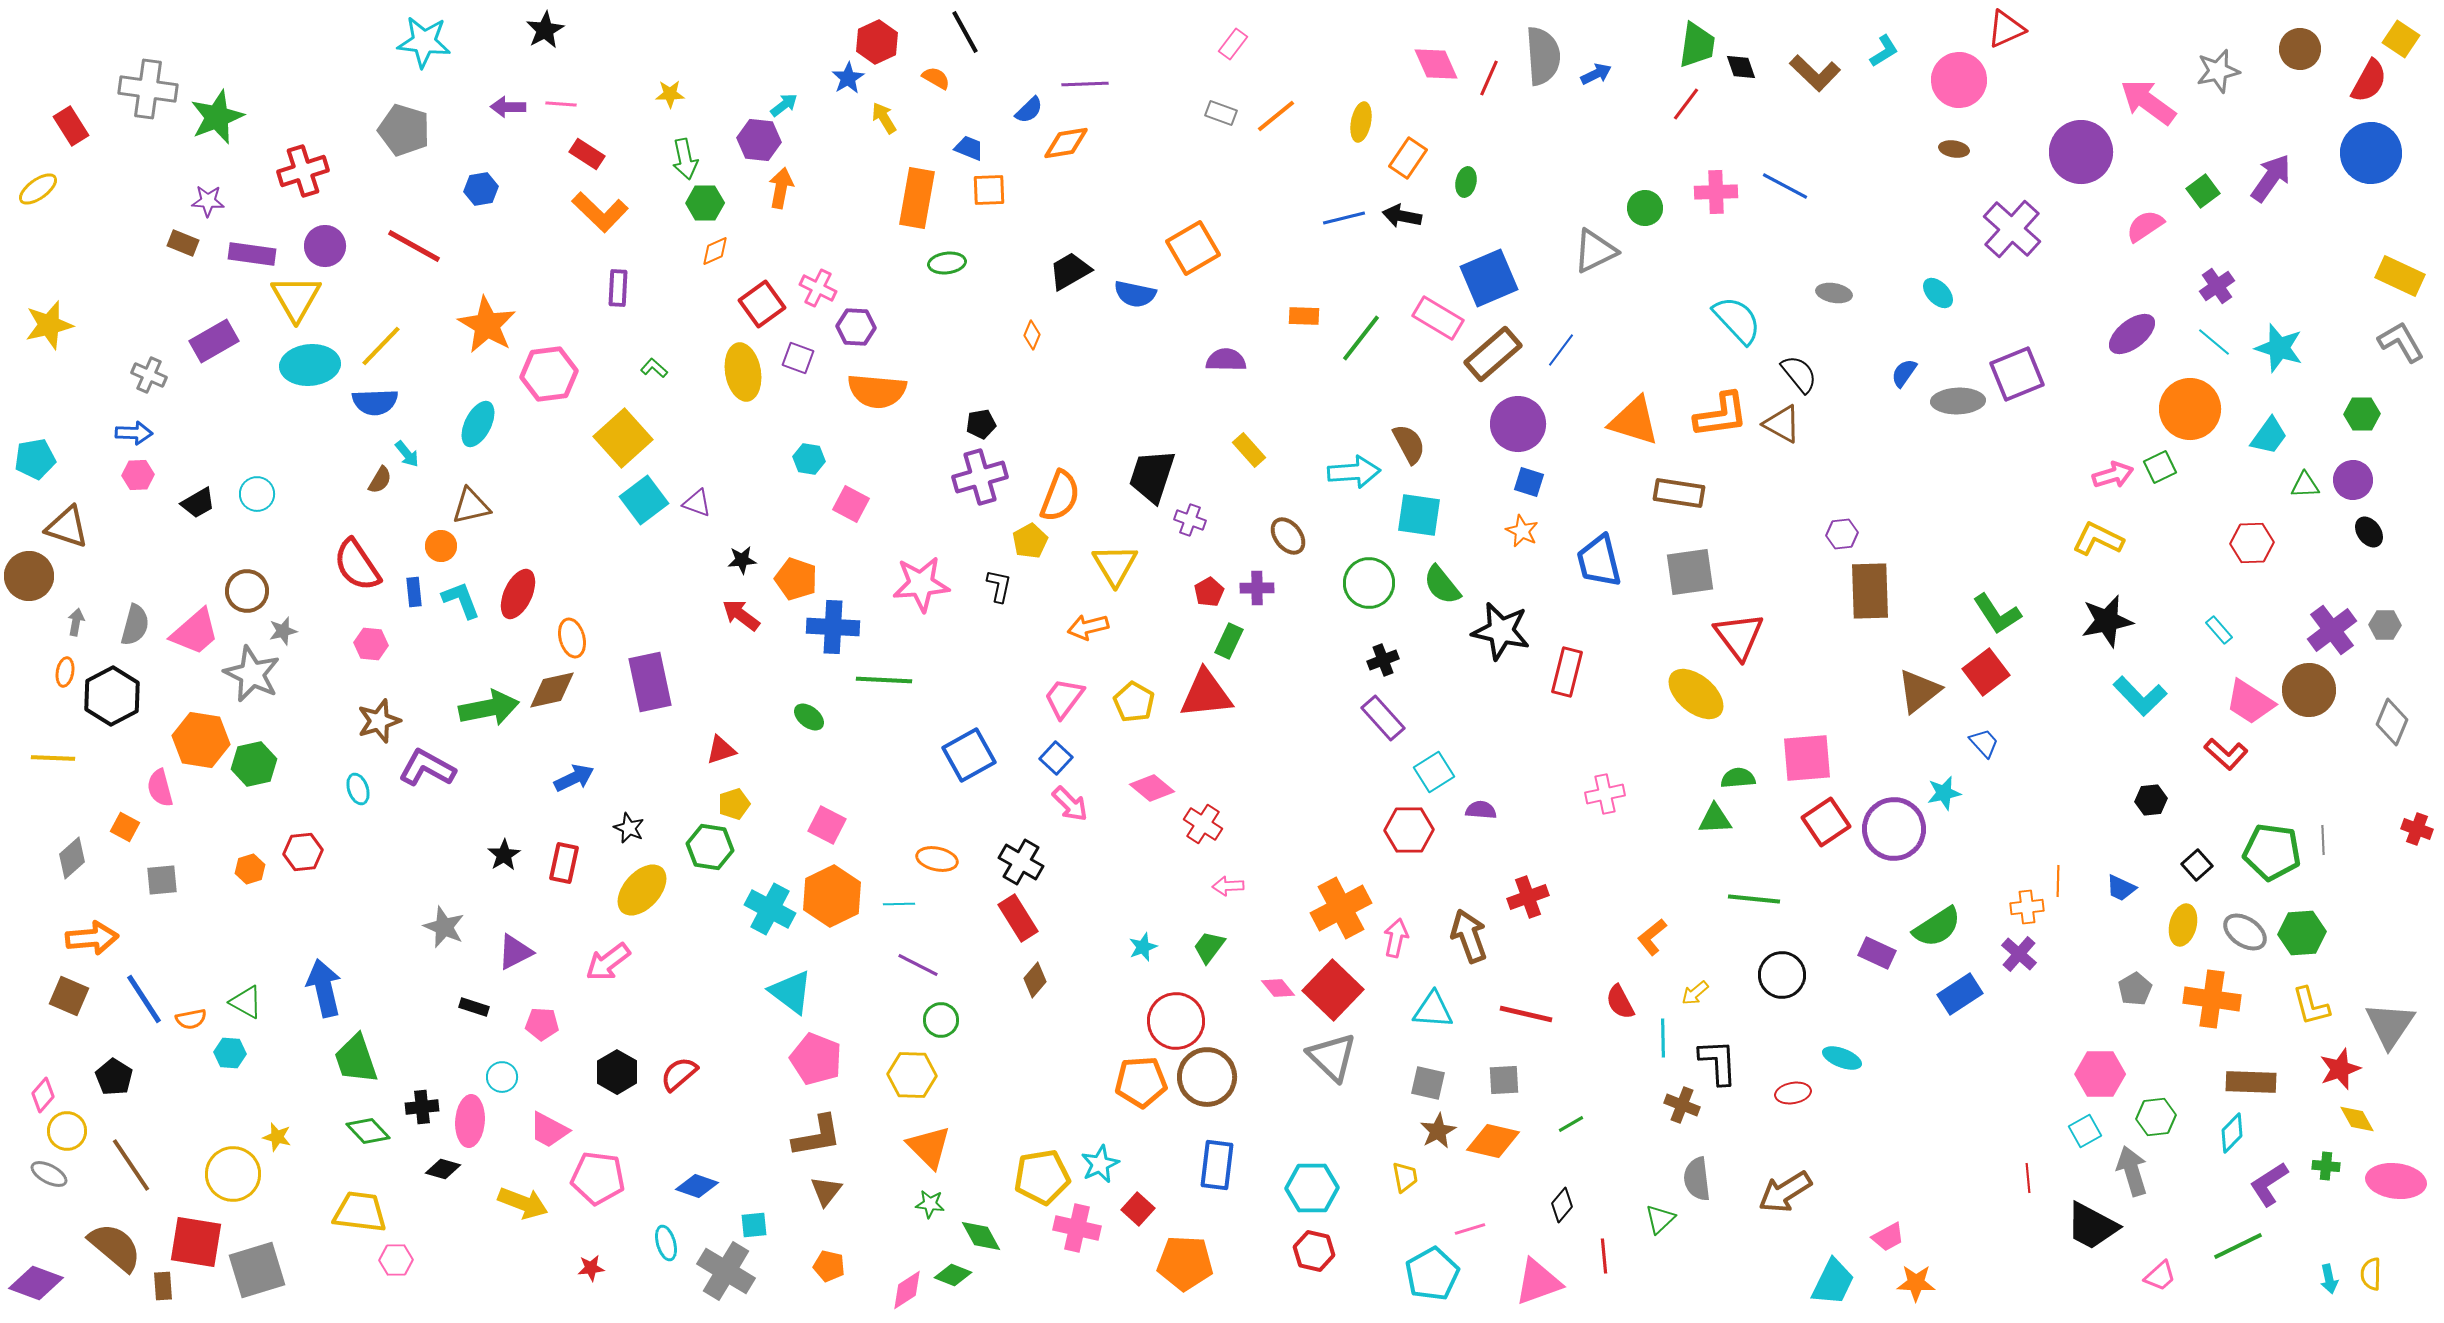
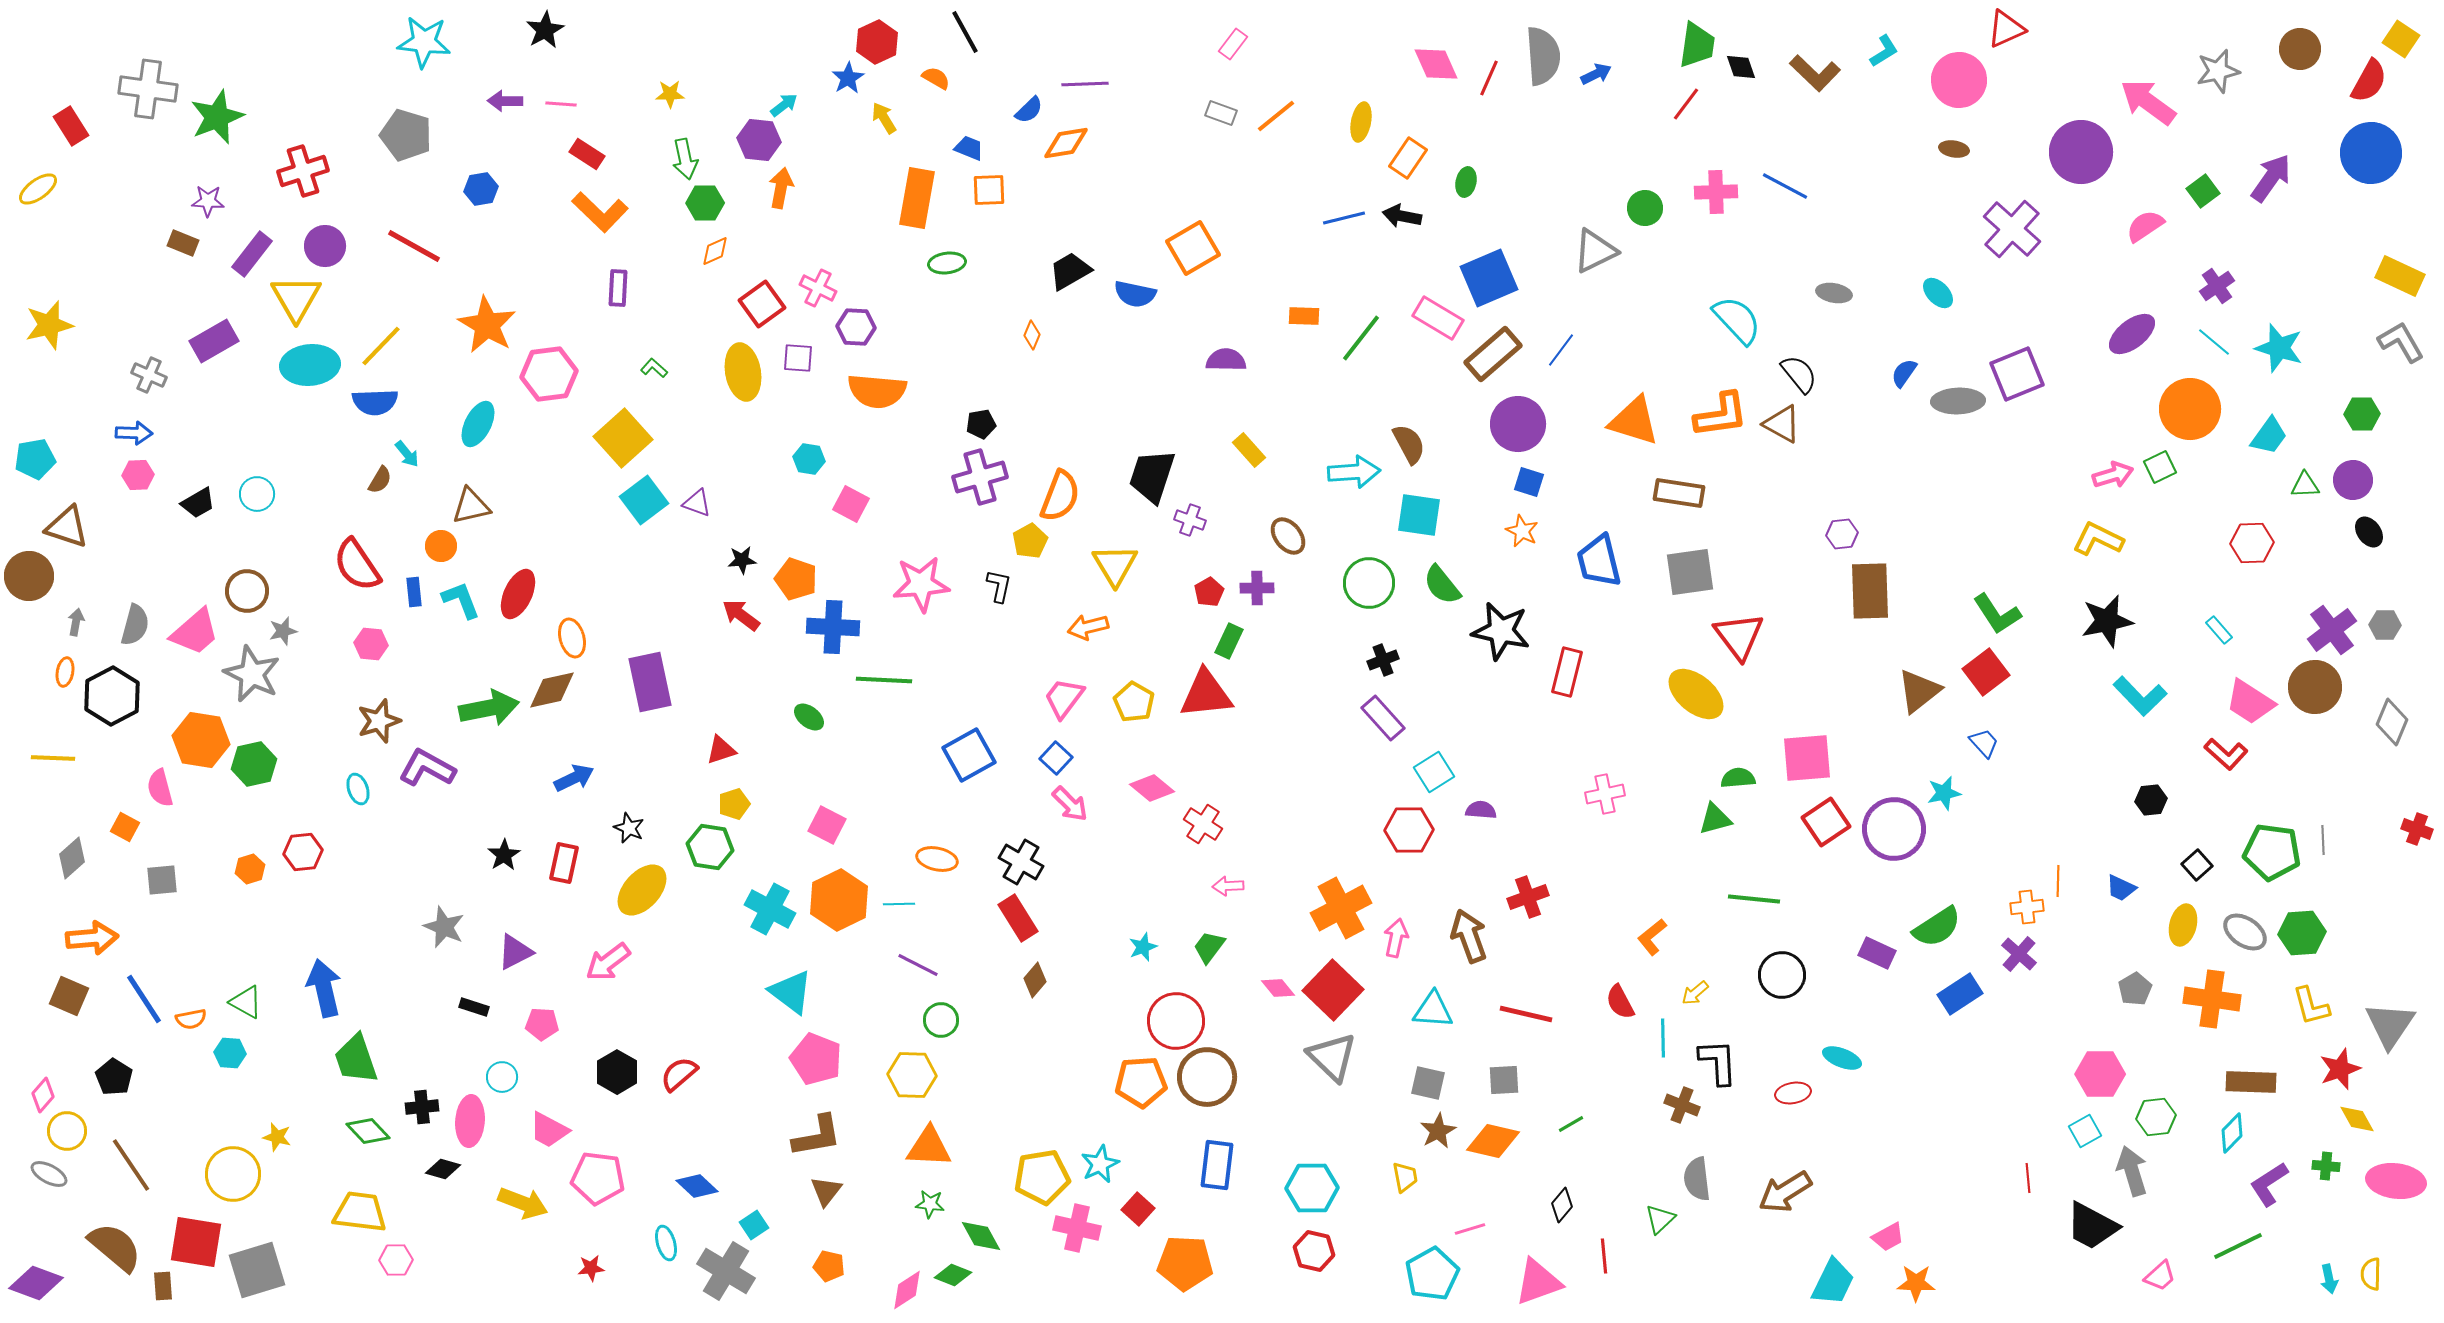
purple arrow at (508, 107): moved 3 px left, 6 px up
gray pentagon at (404, 130): moved 2 px right, 5 px down
purple rectangle at (252, 254): rotated 60 degrees counterclockwise
purple square at (798, 358): rotated 16 degrees counterclockwise
brown circle at (2309, 690): moved 6 px right, 3 px up
green triangle at (1715, 819): rotated 12 degrees counterclockwise
orange hexagon at (832, 896): moved 7 px right, 4 px down
orange triangle at (929, 1147): rotated 42 degrees counterclockwise
blue diamond at (697, 1186): rotated 24 degrees clockwise
cyan square at (754, 1225): rotated 28 degrees counterclockwise
